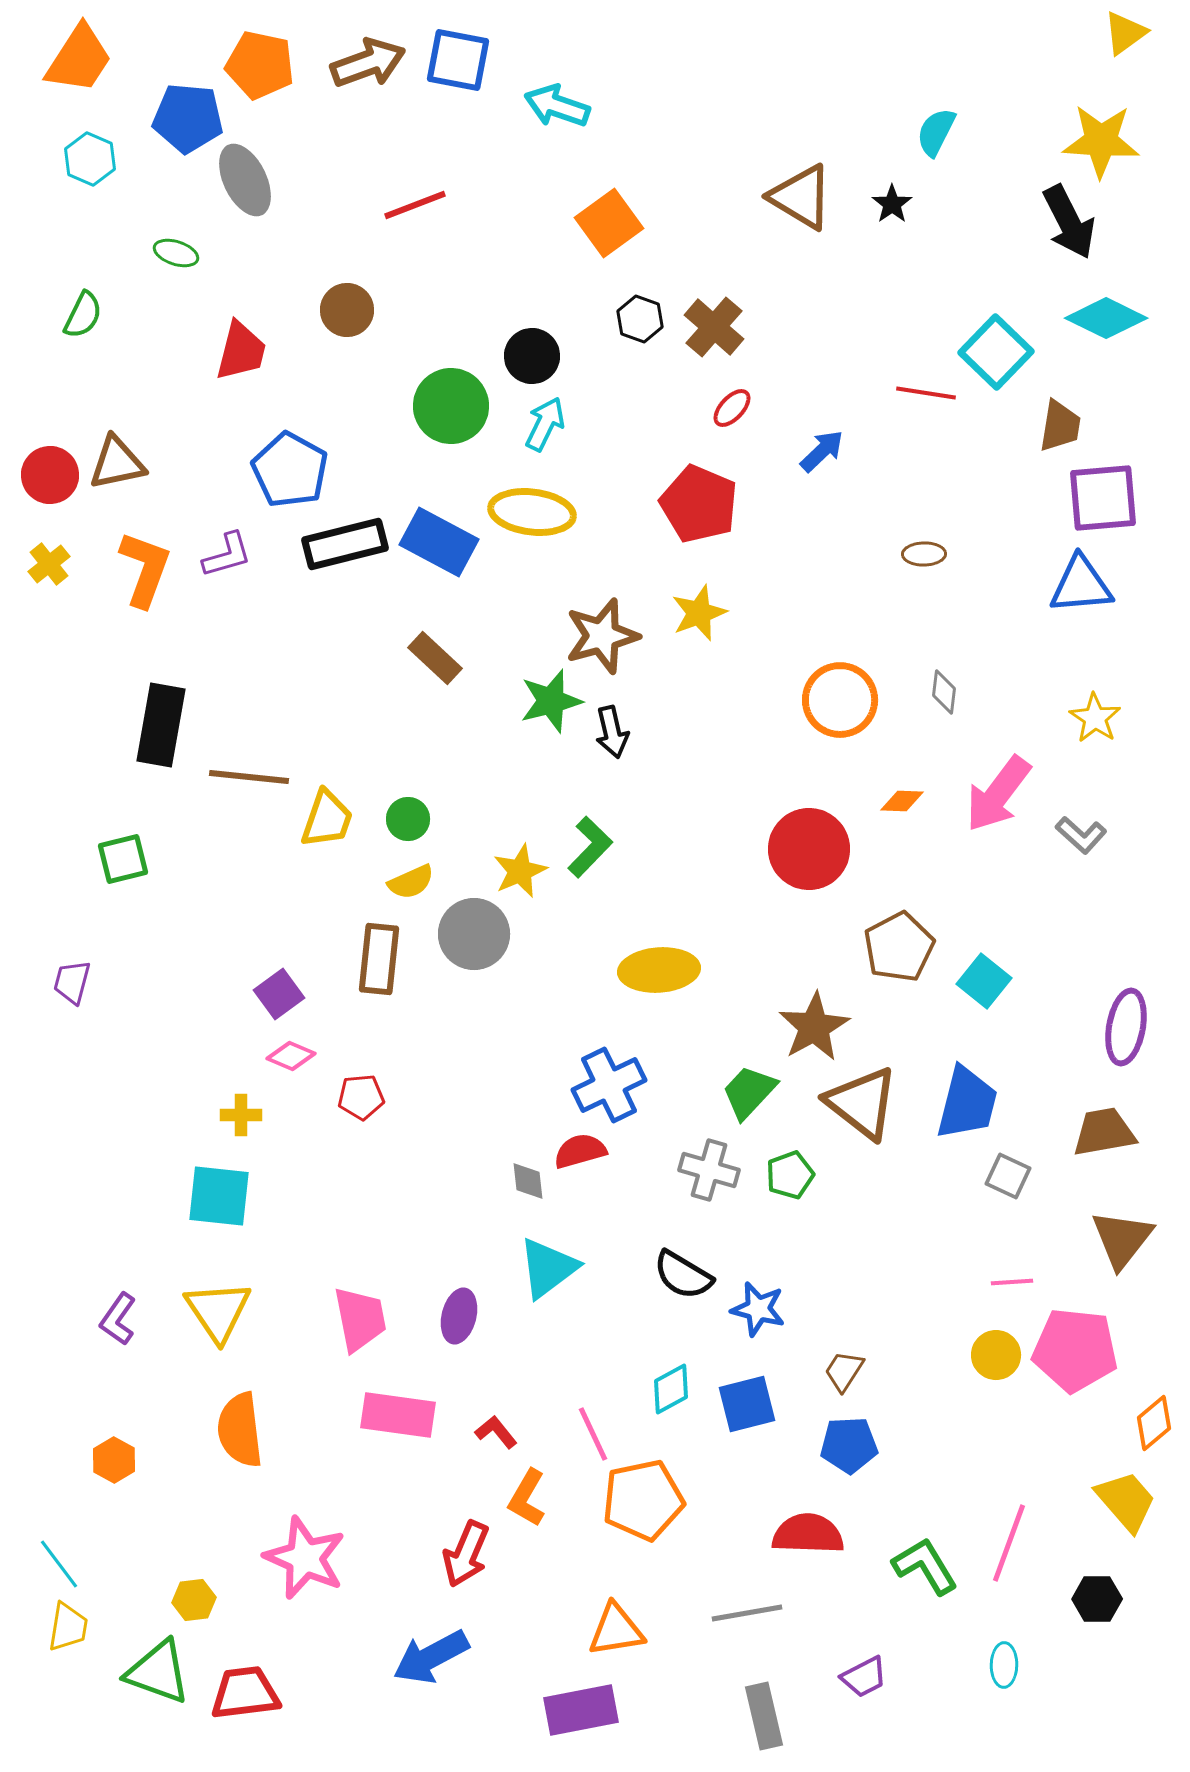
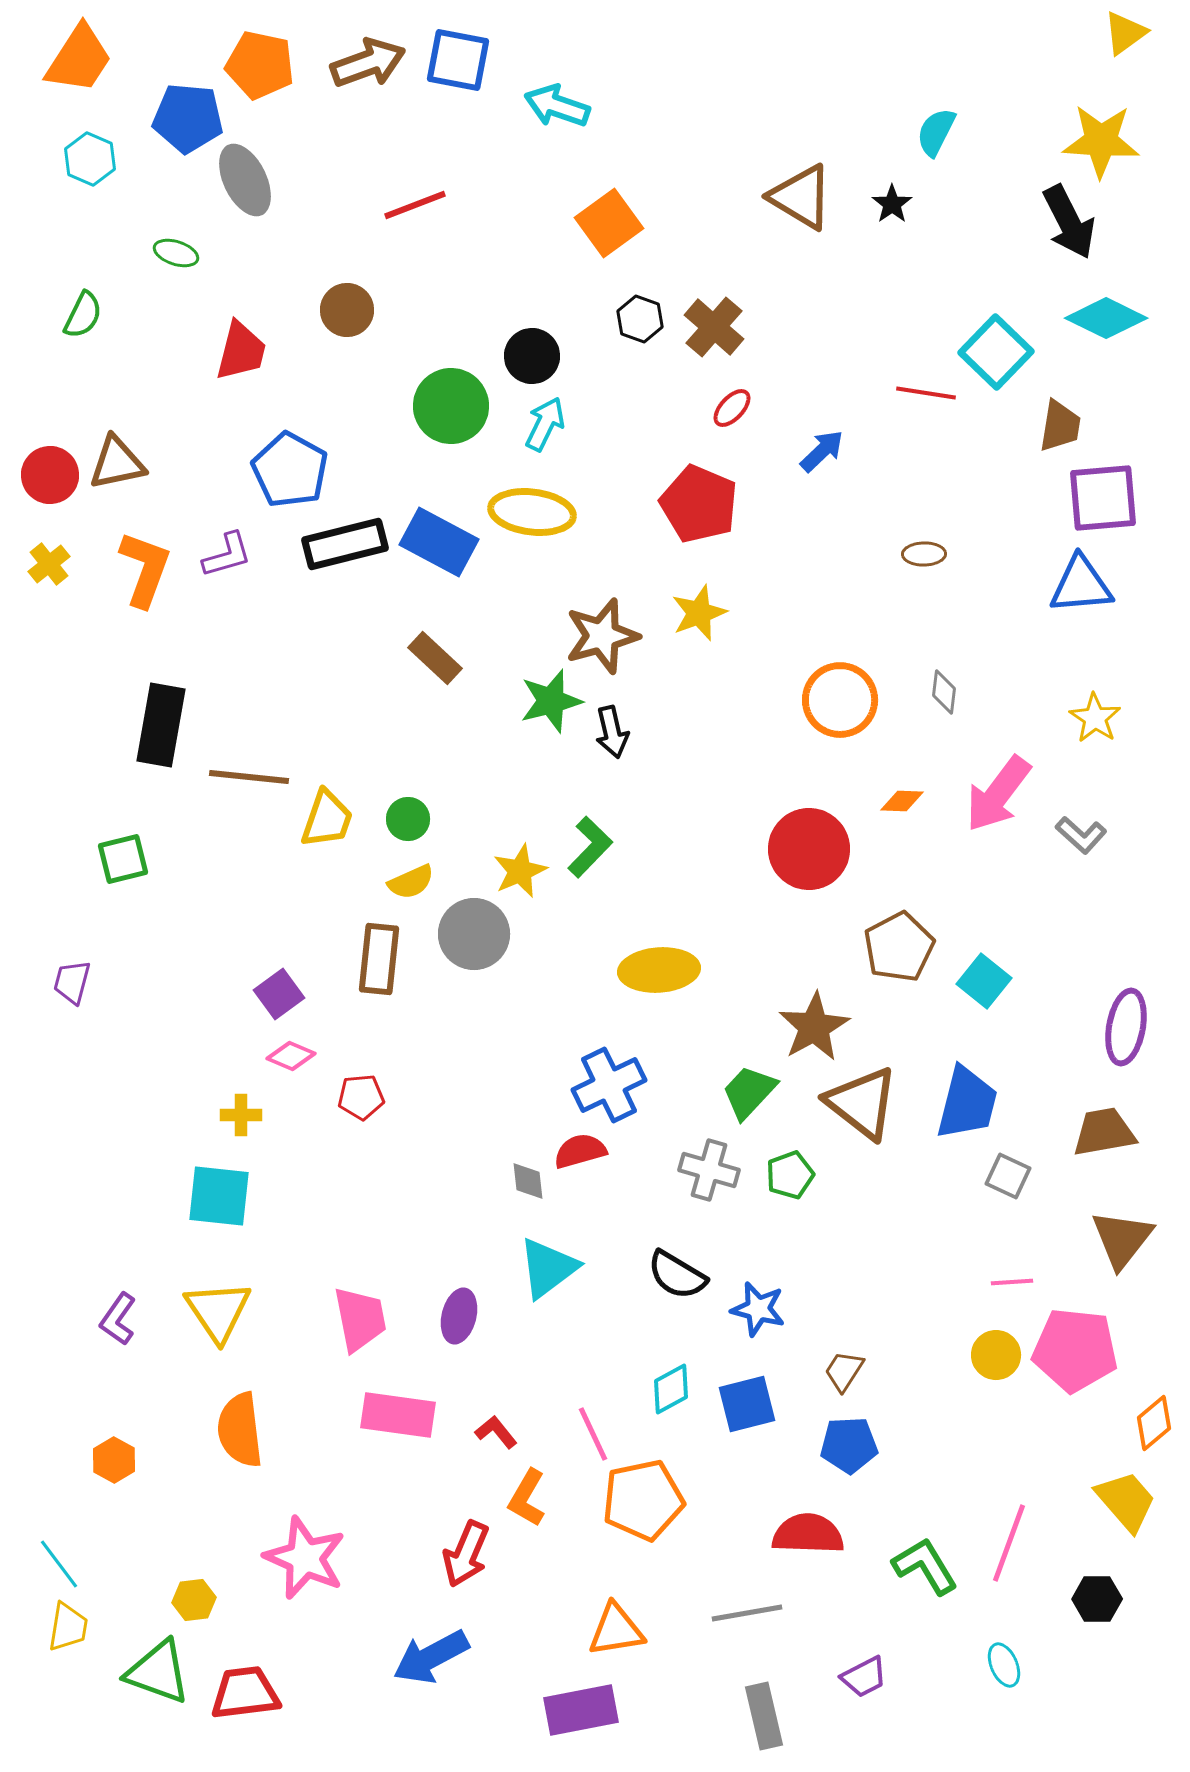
black semicircle at (683, 1275): moved 6 px left
cyan ellipse at (1004, 1665): rotated 24 degrees counterclockwise
